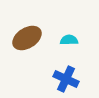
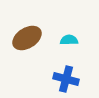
blue cross: rotated 10 degrees counterclockwise
